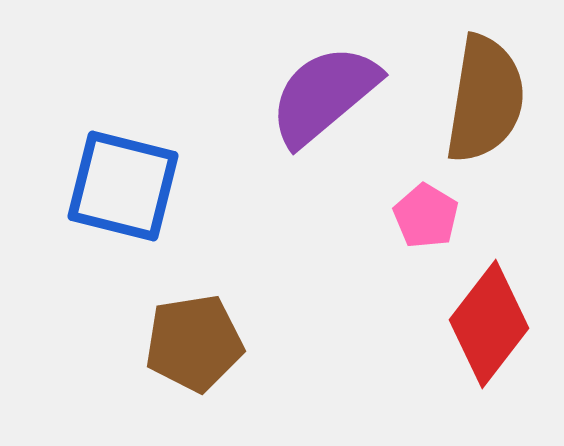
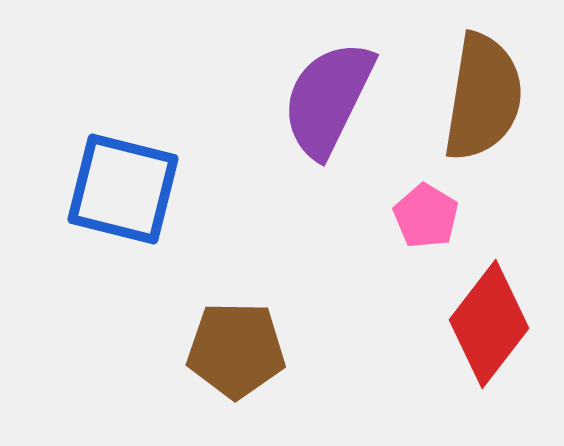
purple semicircle: moved 4 px right, 4 px down; rotated 24 degrees counterclockwise
brown semicircle: moved 2 px left, 2 px up
blue square: moved 3 px down
brown pentagon: moved 42 px right, 7 px down; rotated 10 degrees clockwise
